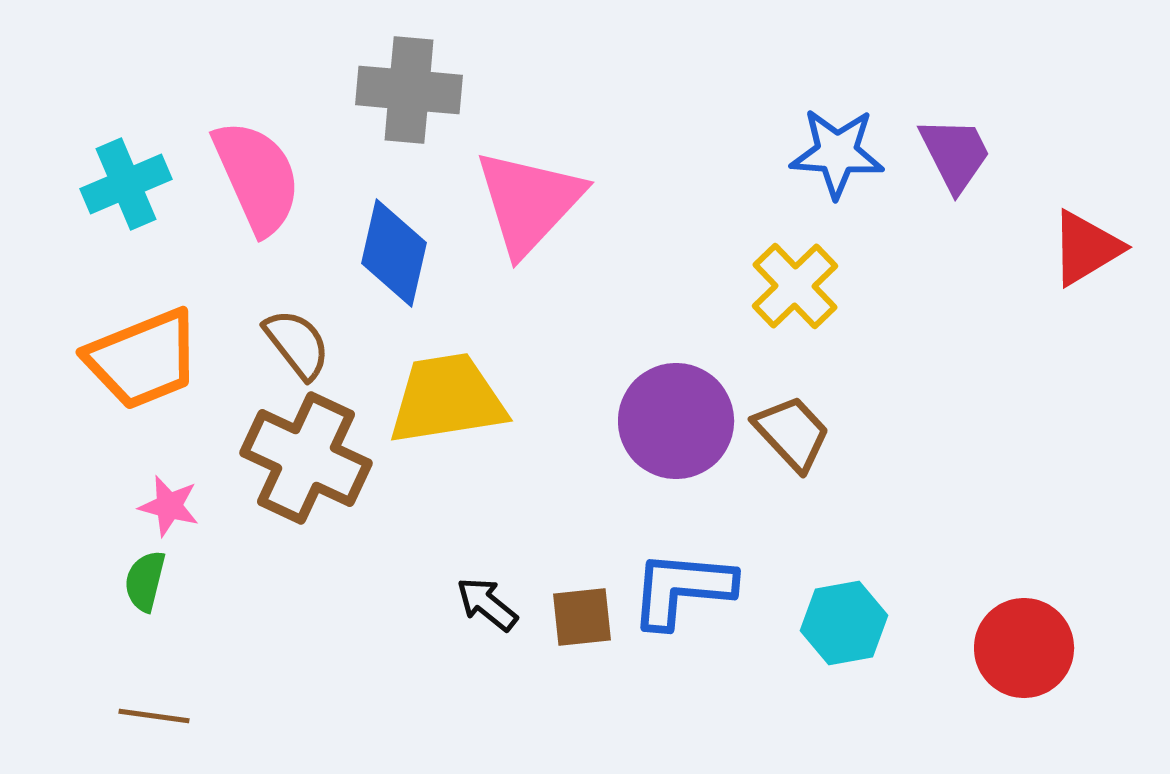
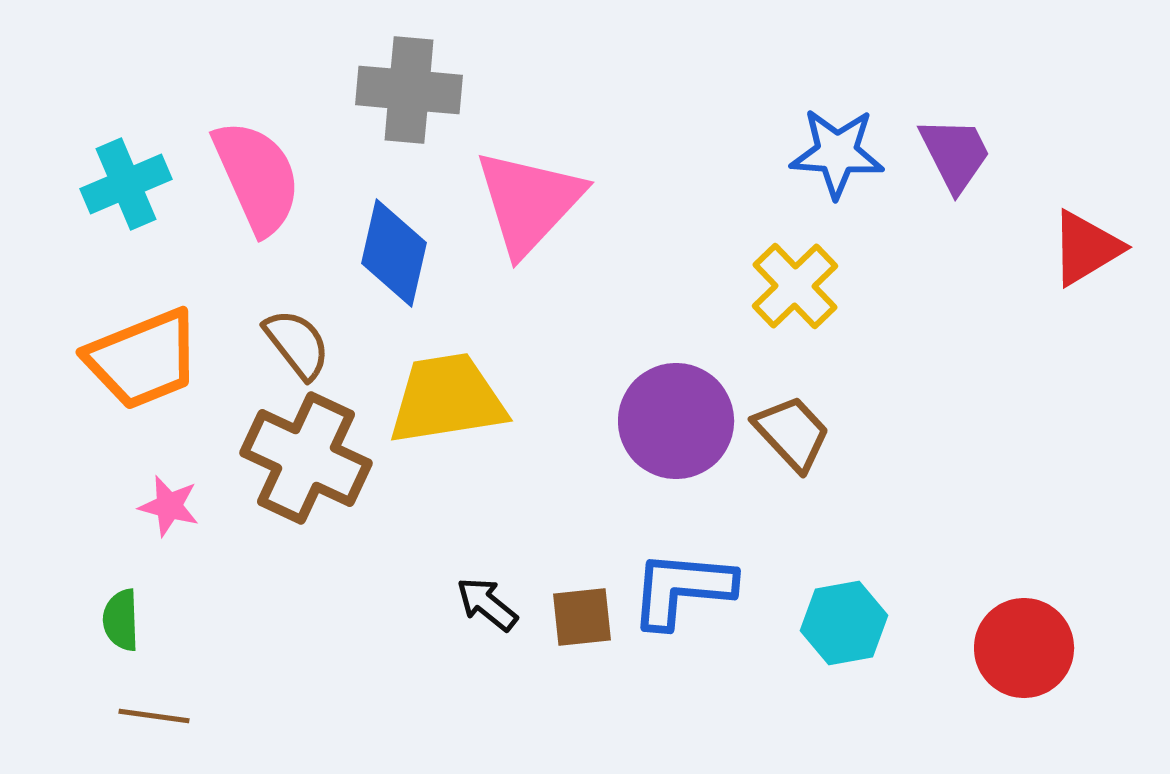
green semicircle: moved 24 px left, 39 px down; rotated 16 degrees counterclockwise
